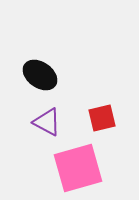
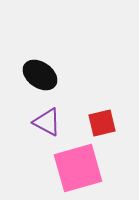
red square: moved 5 px down
